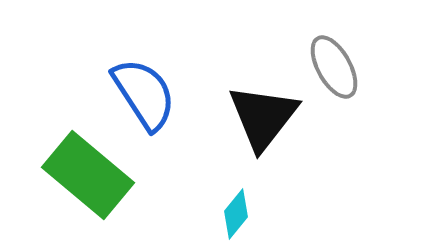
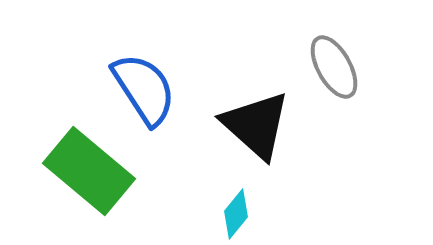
blue semicircle: moved 5 px up
black triangle: moved 7 px left, 8 px down; rotated 26 degrees counterclockwise
green rectangle: moved 1 px right, 4 px up
